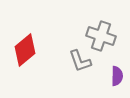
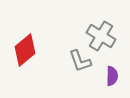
gray cross: rotated 12 degrees clockwise
purple semicircle: moved 5 px left
